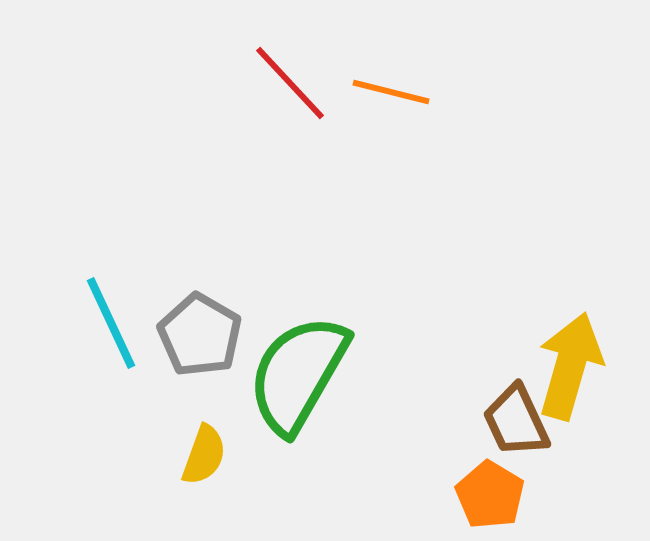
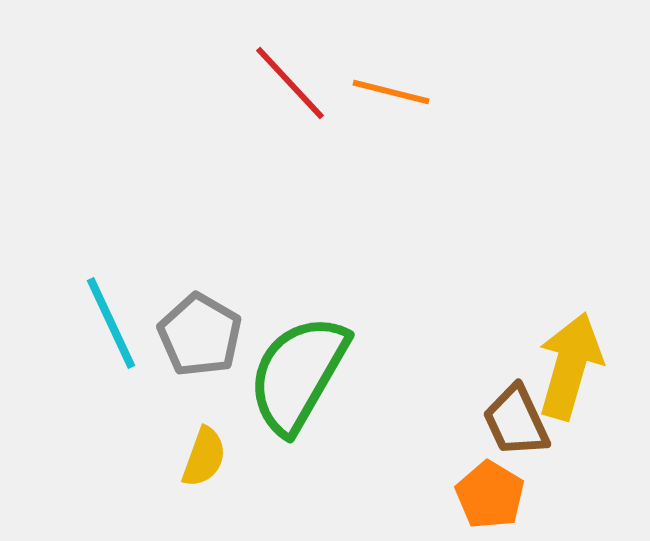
yellow semicircle: moved 2 px down
